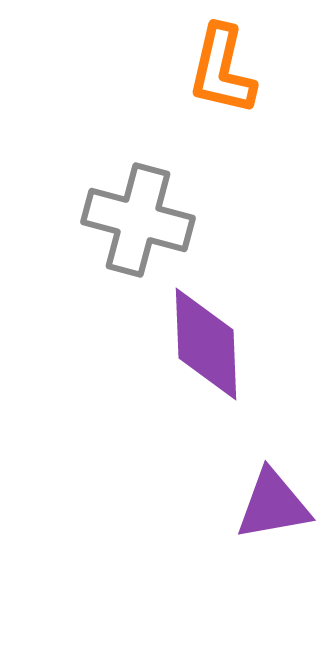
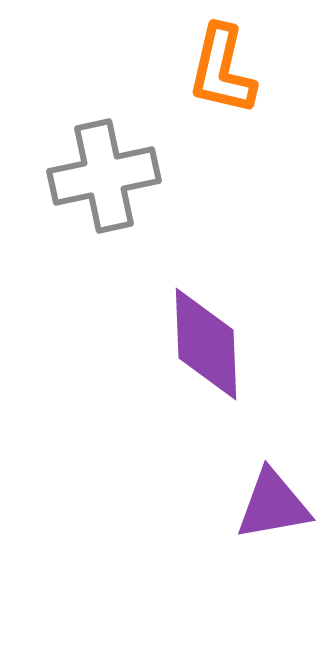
gray cross: moved 34 px left, 44 px up; rotated 27 degrees counterclockwise
